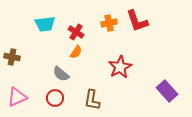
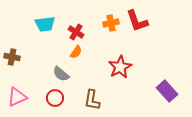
orange cross: moved 2 px right
